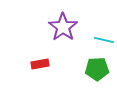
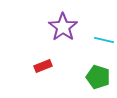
red rectangle: moved 3 px right, 2 px down; rotated 12 degrees counterclockwise
green pentagon: moved 1 px right, 8 px down; rotated 20 degrees clockwise
